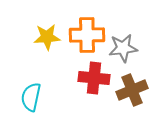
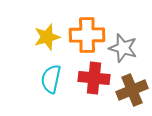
yellow star: rotated 12 degrees counterclockwise
gray star: rotated 24 degrees clockwise
cyan semicircle: moved 20 px right, 18 px up
